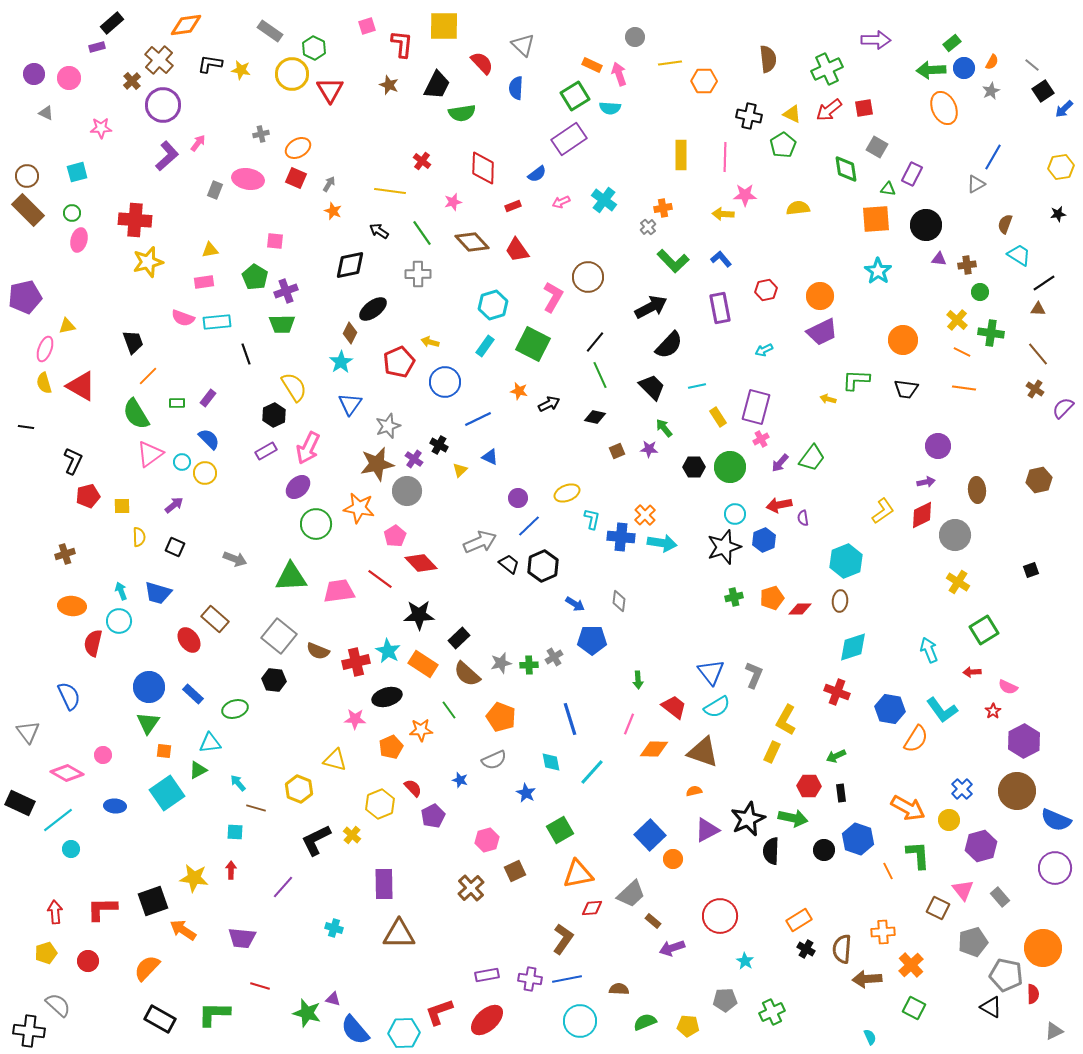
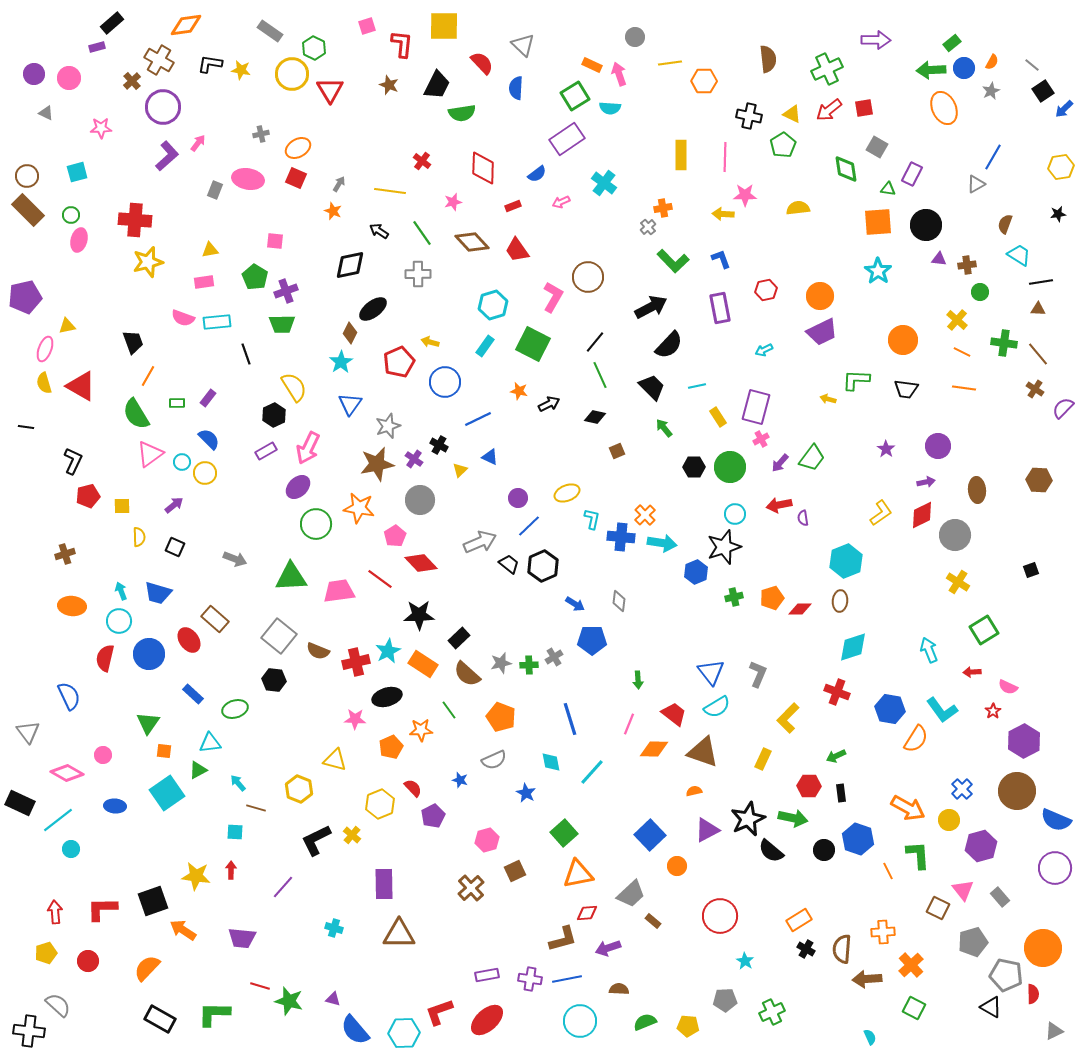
brown cross at (159, 60): rotated 12 degrees counterclockwise
purple circle at (163, 105): moved 2 px down
purple rectangle at (569, 139): moved 2 px left
gray arrow at (329, 184): moved 10 px right
cyan cross at (604, 200): moved 17 px up
green circle at (72, 213): moved 1 px left, 2 px down
orange square at (876, 219): moved 2 px right, 3 px down
blue L-shape at (721, 259): rotated 20 degrees clockwise
black line at (1044, 283): moved 3 px left, 1 px up; rotated 25 degrees clockwise
green cross at (991, 333): moved 13 px right, 10 px down
orange line at (148, 376): rotated 15 degrees counterclockwise
purple star at (649, 449): moved 237 px right; rotated 30 degrees clockwise
brown hexagon at (1039, 480): rotated 15 degrees clockwise
gray circle at (407, 491): moved 13 px right, 9 px down
yellow L-shape at (883, 511): moved 2 px left, 2 px down
blue hexagon at (764, 540): moved 68 px left, 32 px down
red semicircle at (93, 643): moved 12 px right, 15 px down
cyan star at (388, 651): rotated 15 degrees clockwise
gray L-shape at (754, 675): moved 4 px right, 1 px up
blue circle at (149, 687): moved 33 px up
red trapezoid at (674, 707): moved 7 px down
yellow L-shape at (786, 720): moved 2 px right, 2 px up; rotated 16 degrees clockwise
yellow rectangle at (772, 752): moved 9 px left, 7 px down
green square at (560, 830): moved 4 px right, 3 px down; rotated 12 degrees counterclockwise
black semicircle at (771, 851): rotated 52 degrees counterclockwise
orange circle at (673, 859): moved 4 px right, 7 px down
yellow star at (194, 878): moved 2 px right, 2 px up
red diamond at (592, 908): moved 5 px left, 5 px down
brown L-shape at (563, 939): rotated 40 degrees clockwise
purple arrow at (672, 948): moved 64 px left
green star at (307, 1013): moved 18 px left, 12 px up
